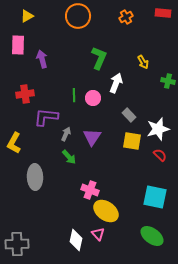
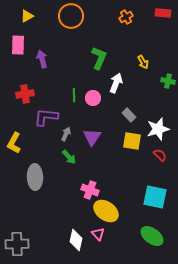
orange circle: moved 7 px left
